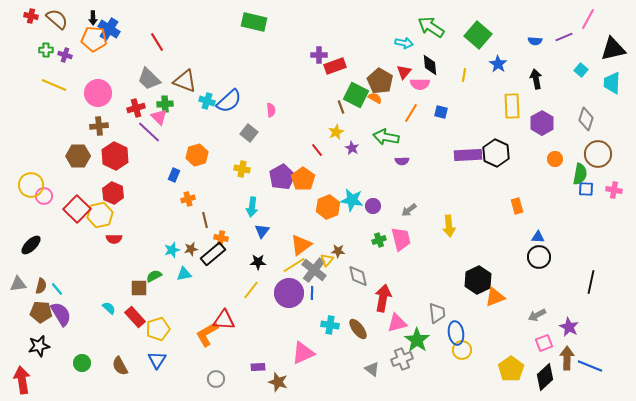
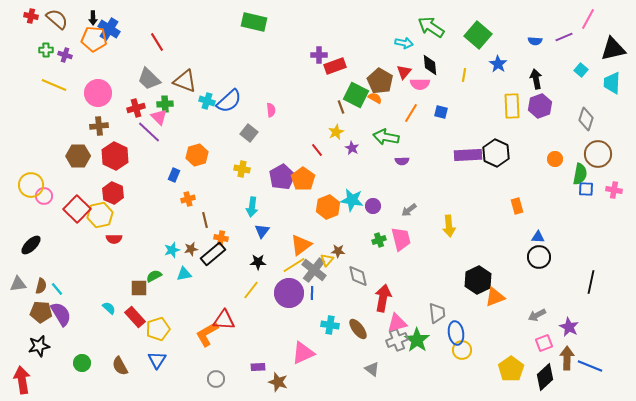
purple hexagon at (542, 123): moved 2 px left, 17 px up; rotated 10 degrees clockwise
gray cross at (402, 359): moved 5 px left, 19 px up
